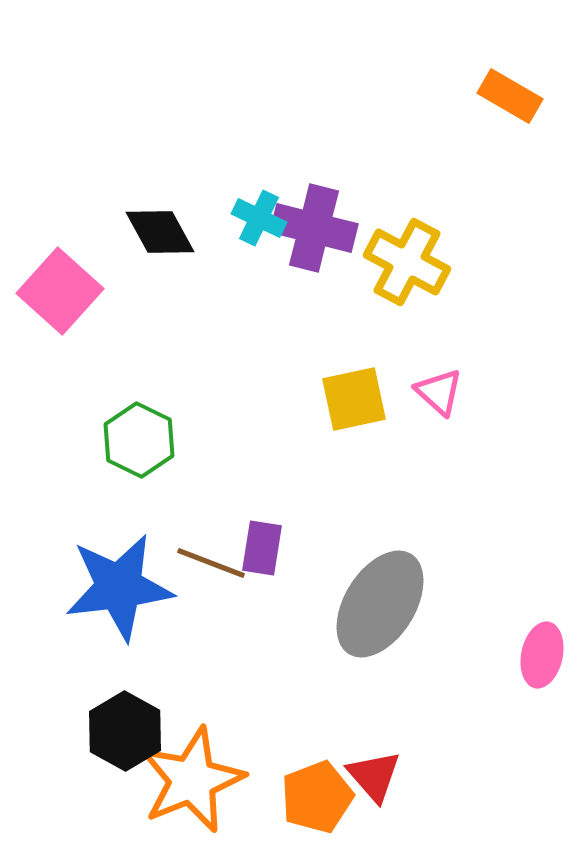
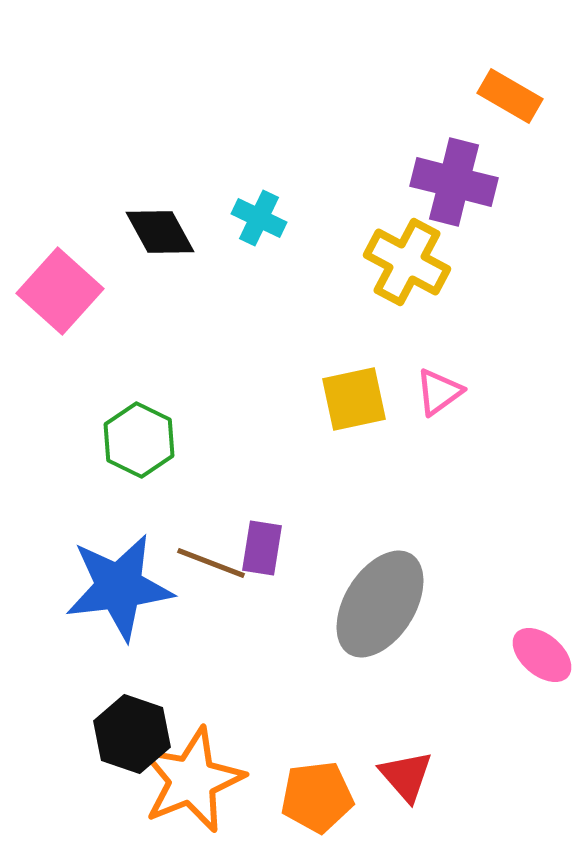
purple cross: moved 140 px right, 46 px up
pink triangle: rotated 42 degrees clockwise
pink ellipse: rotated 62 degrees counterclockwise
black hexagon: moved 7 px right, 3 px down; rotated 10 degrees counterclockwise
red triangle: moved 32 px right
orange pentagon: rotated 14 degrees clockwise
